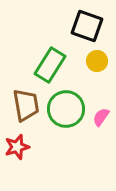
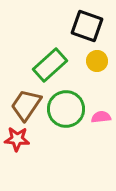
green rectangle: rotated 16 degrees clockwise
brown trapezoid: rotated 136 degrees counterclockwise
pink semicircle: rotated 48 degrees clockwise
red star: moved 8 px up; rotated 20 degrees clockwise
